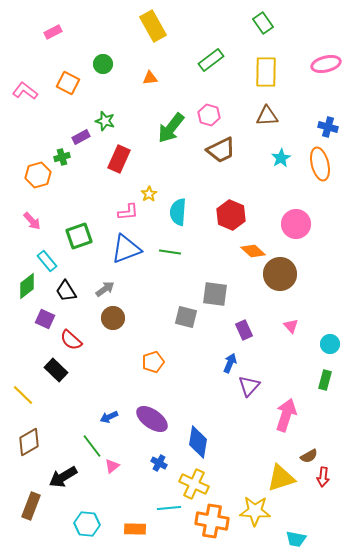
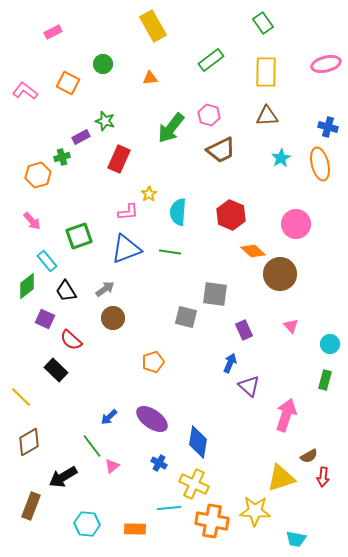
purple triangle at (249, 386): rotated 30 degrees counterclockwise
yellow line at (23, 395): moved 2 px left, 2 px down
blue arrow at (109, 417): rotated 18 degrees counterclockwise
